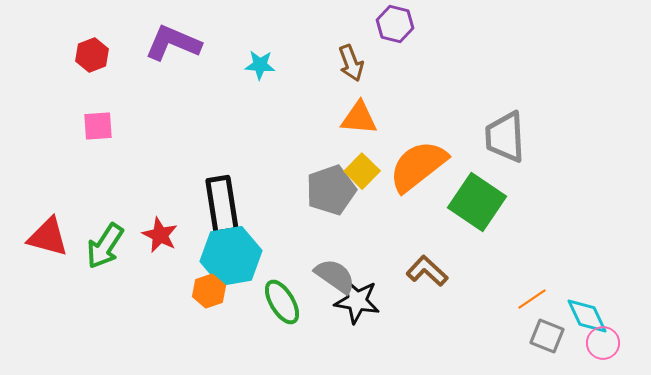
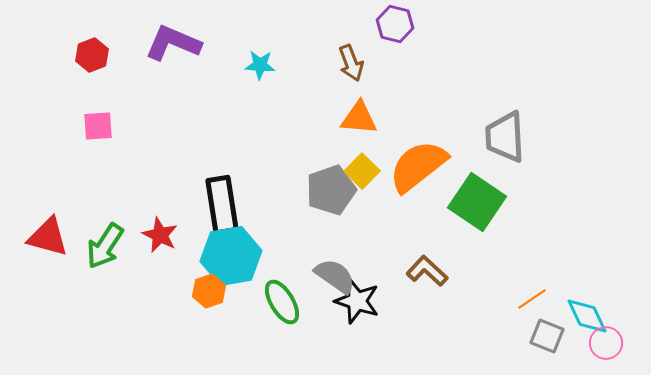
black star: rotated 9 degrees clockwise
pink circle: moved 3 px right
